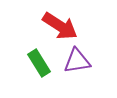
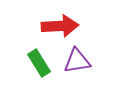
red arrow: rotated 36 degrees counterclockwise
